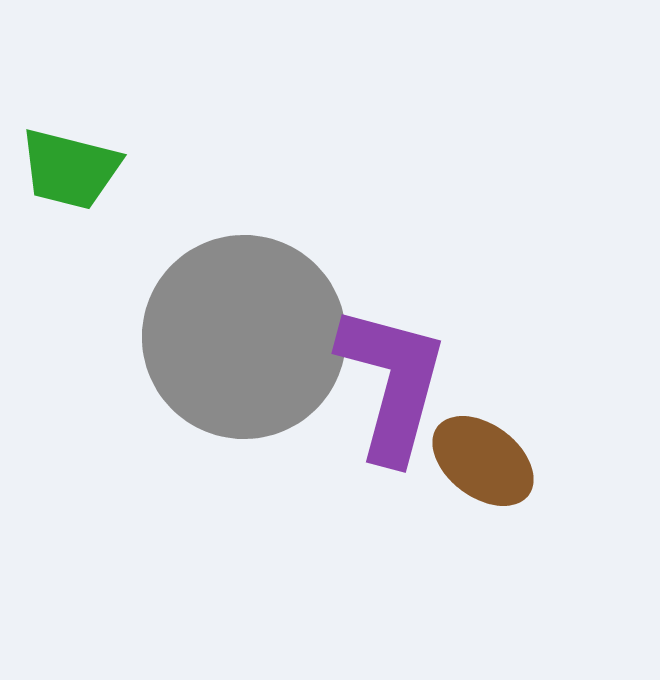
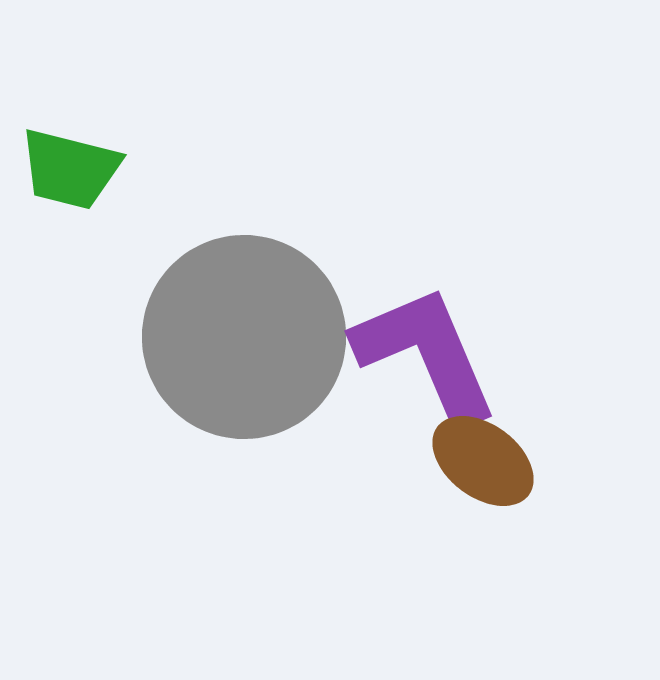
purple L-shape: moved 34 px right, 29 px up; rotated 38 degrees counterclockwise
